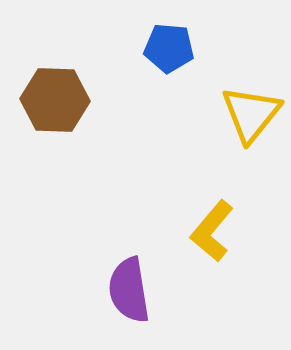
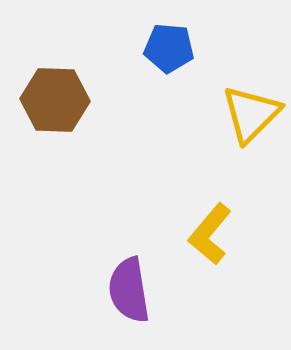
yellow triangle: rotated 6 degrees clockwise
yellow L-shape: moved 2 px left, 3 px down
